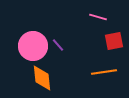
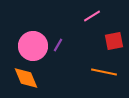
pink line: moved 6 px left, 1 px up; rotated 48 degrees counterclockwise
purple line: rotated 72 degrees clockwise
orange line: rotated 20 degrees clockwise
orange diamond: moved 16 px left; rotated 16 degrees counterclockwise
